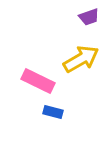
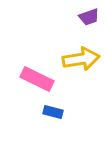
yellow arrow: rotated 21 degrees clockwise
pink rectangle: moved 1 px left, 2 px up
